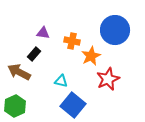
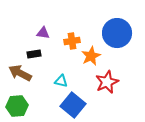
blue circle: moved 2 px right, 3 px down
orange cross: rotated 21 degrees counterclockwise
black rectangle: rotated 40 degrees clockwise
brown arrow: moved 1 px right, 1 px down
red star: moved 1 px left, 3 px down
green hexagon: moved 2 px right; rotated 20 degrees clockwise
